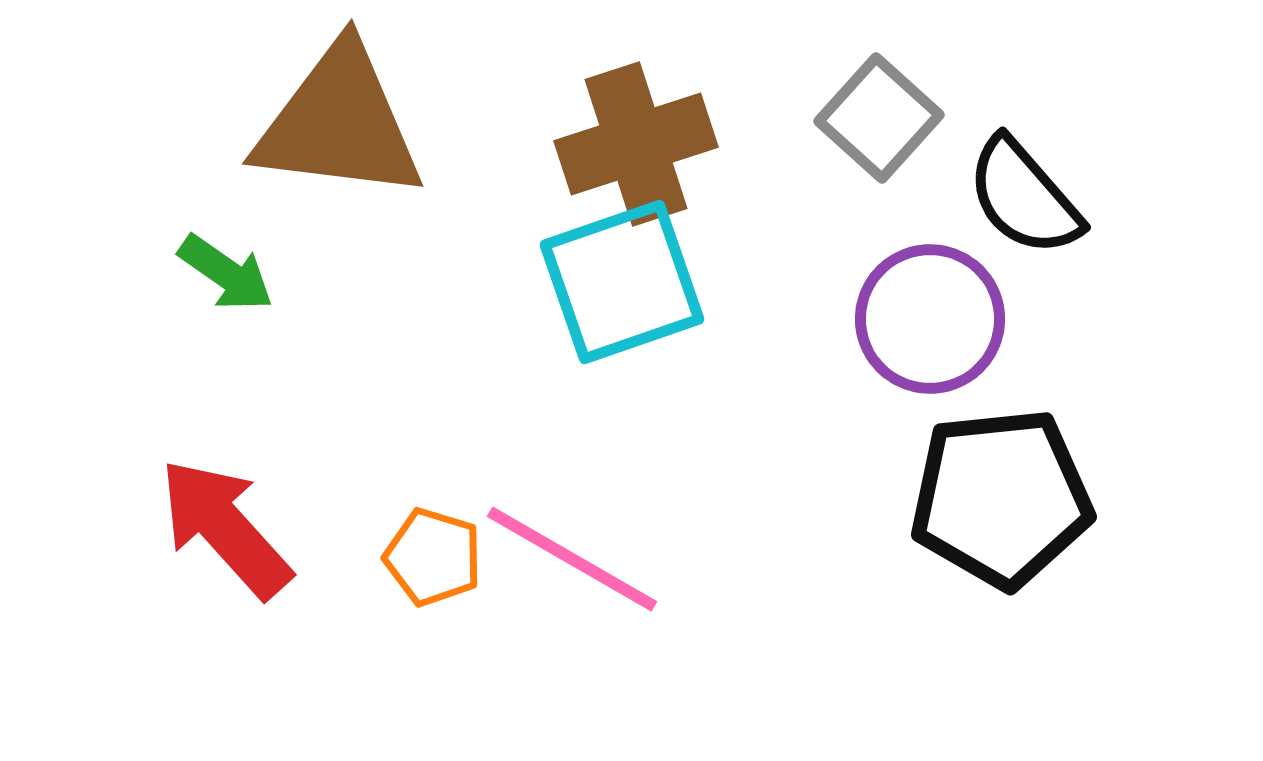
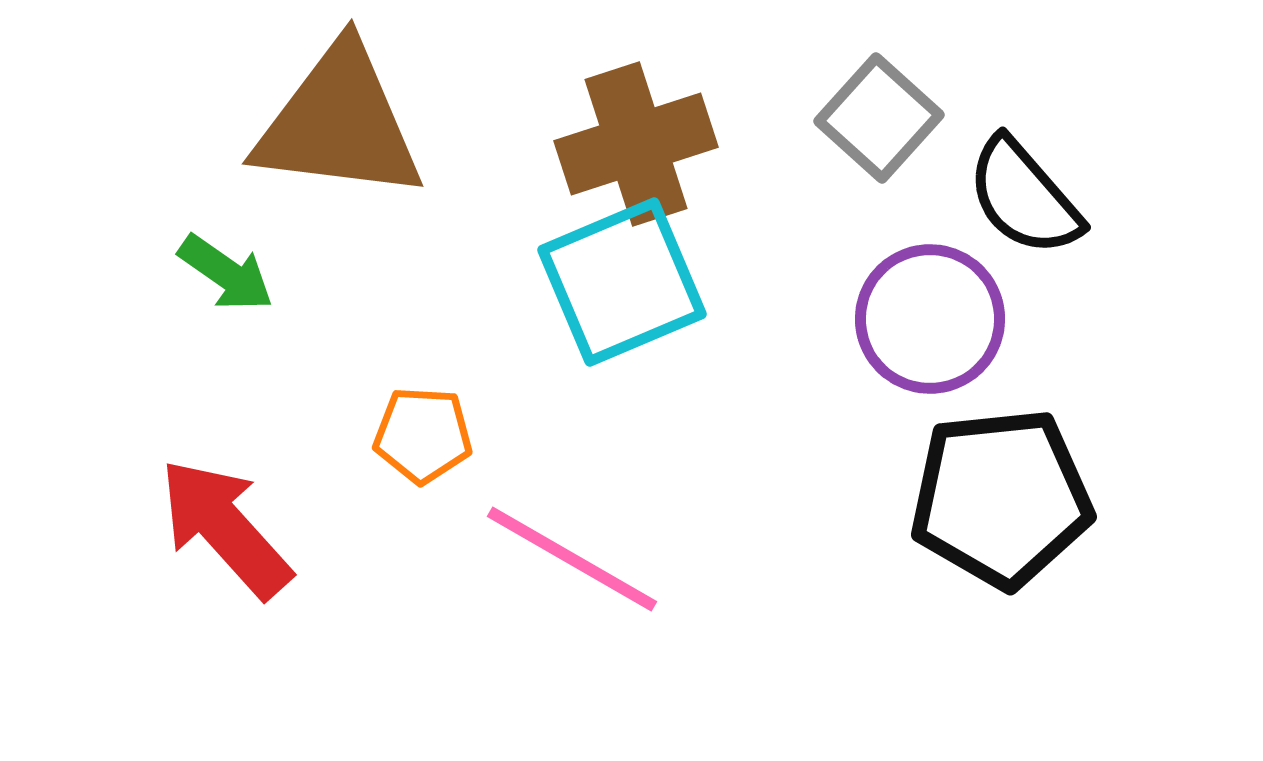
cyan square: rotated 4 degrees counterclockwise
orange pentagon: moved 10 px left, 122 px up; rotated 14 degrees counterclockwise
